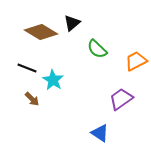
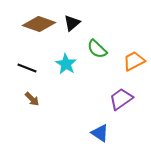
brown diamond: moved 2 px left, 8 px up; rotated 12 degrees counterclockwise
orange trapezoid: moved 2 px left
cyan star: moved 13 px right, 16 px up
